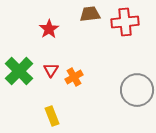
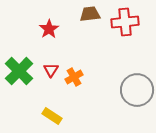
yellow rectangle: rotated 36 degrees counterclockwise
